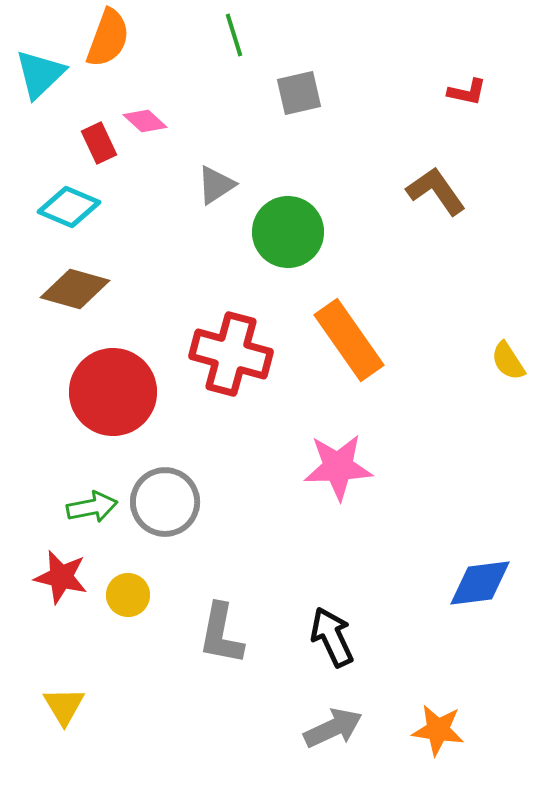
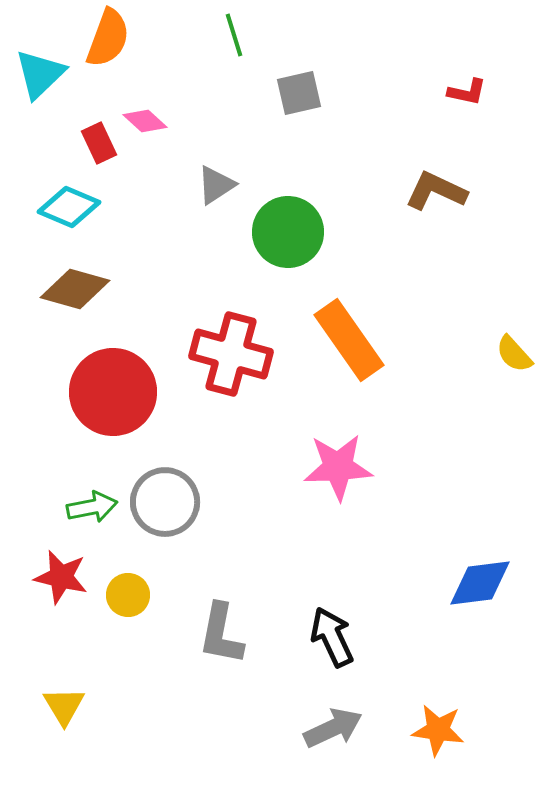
brown L-shape: rotated 30 degrees counterclockwise
yellow semicircle: moved 6 px right, 7 px up; rotated 9 degrees counterclockwise
